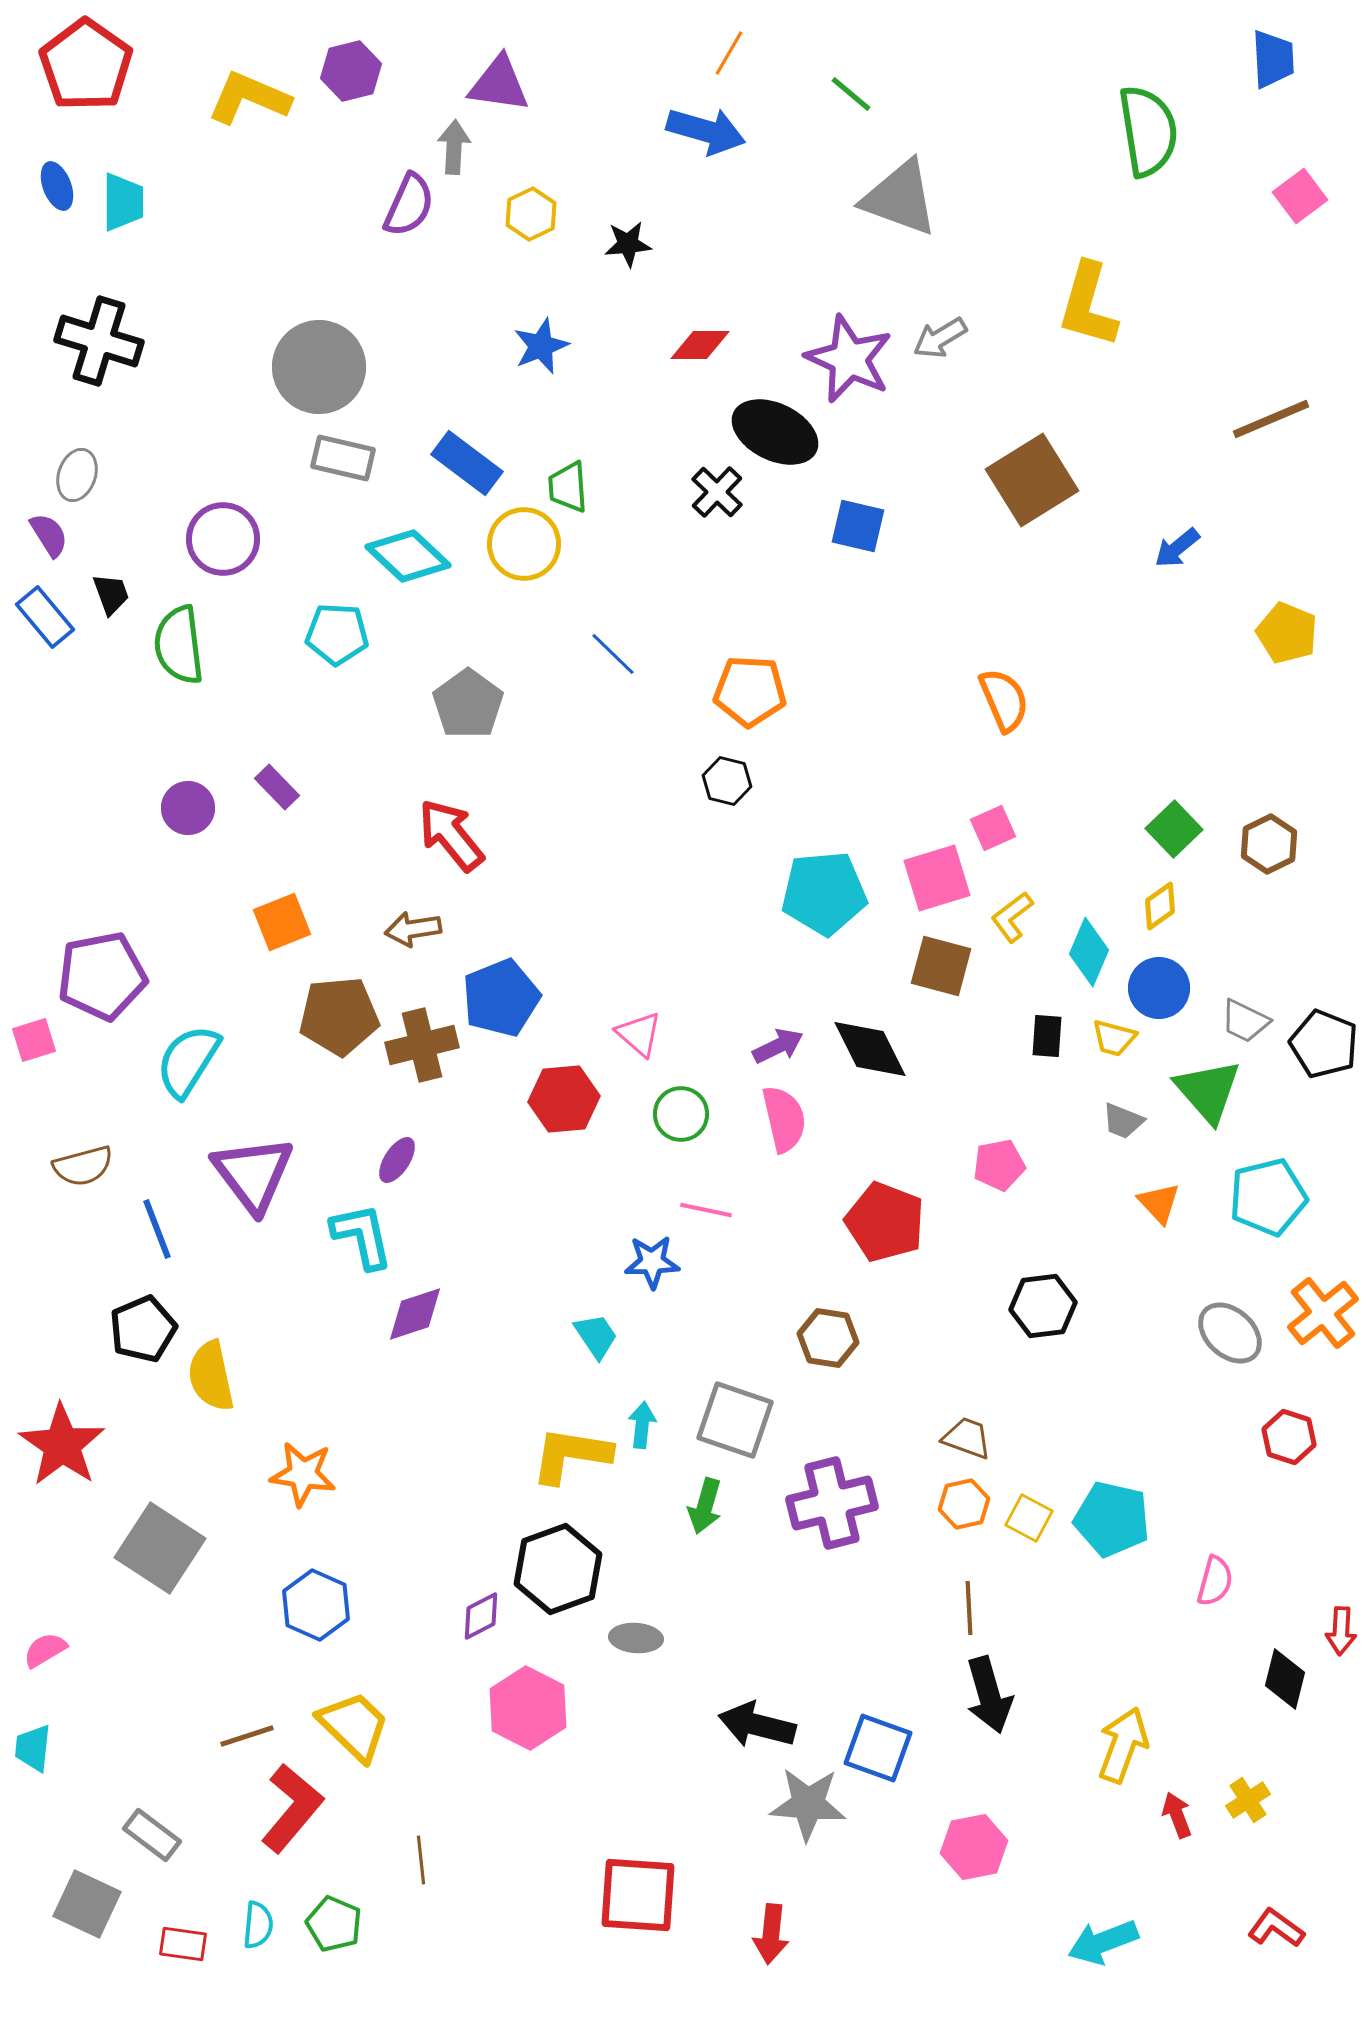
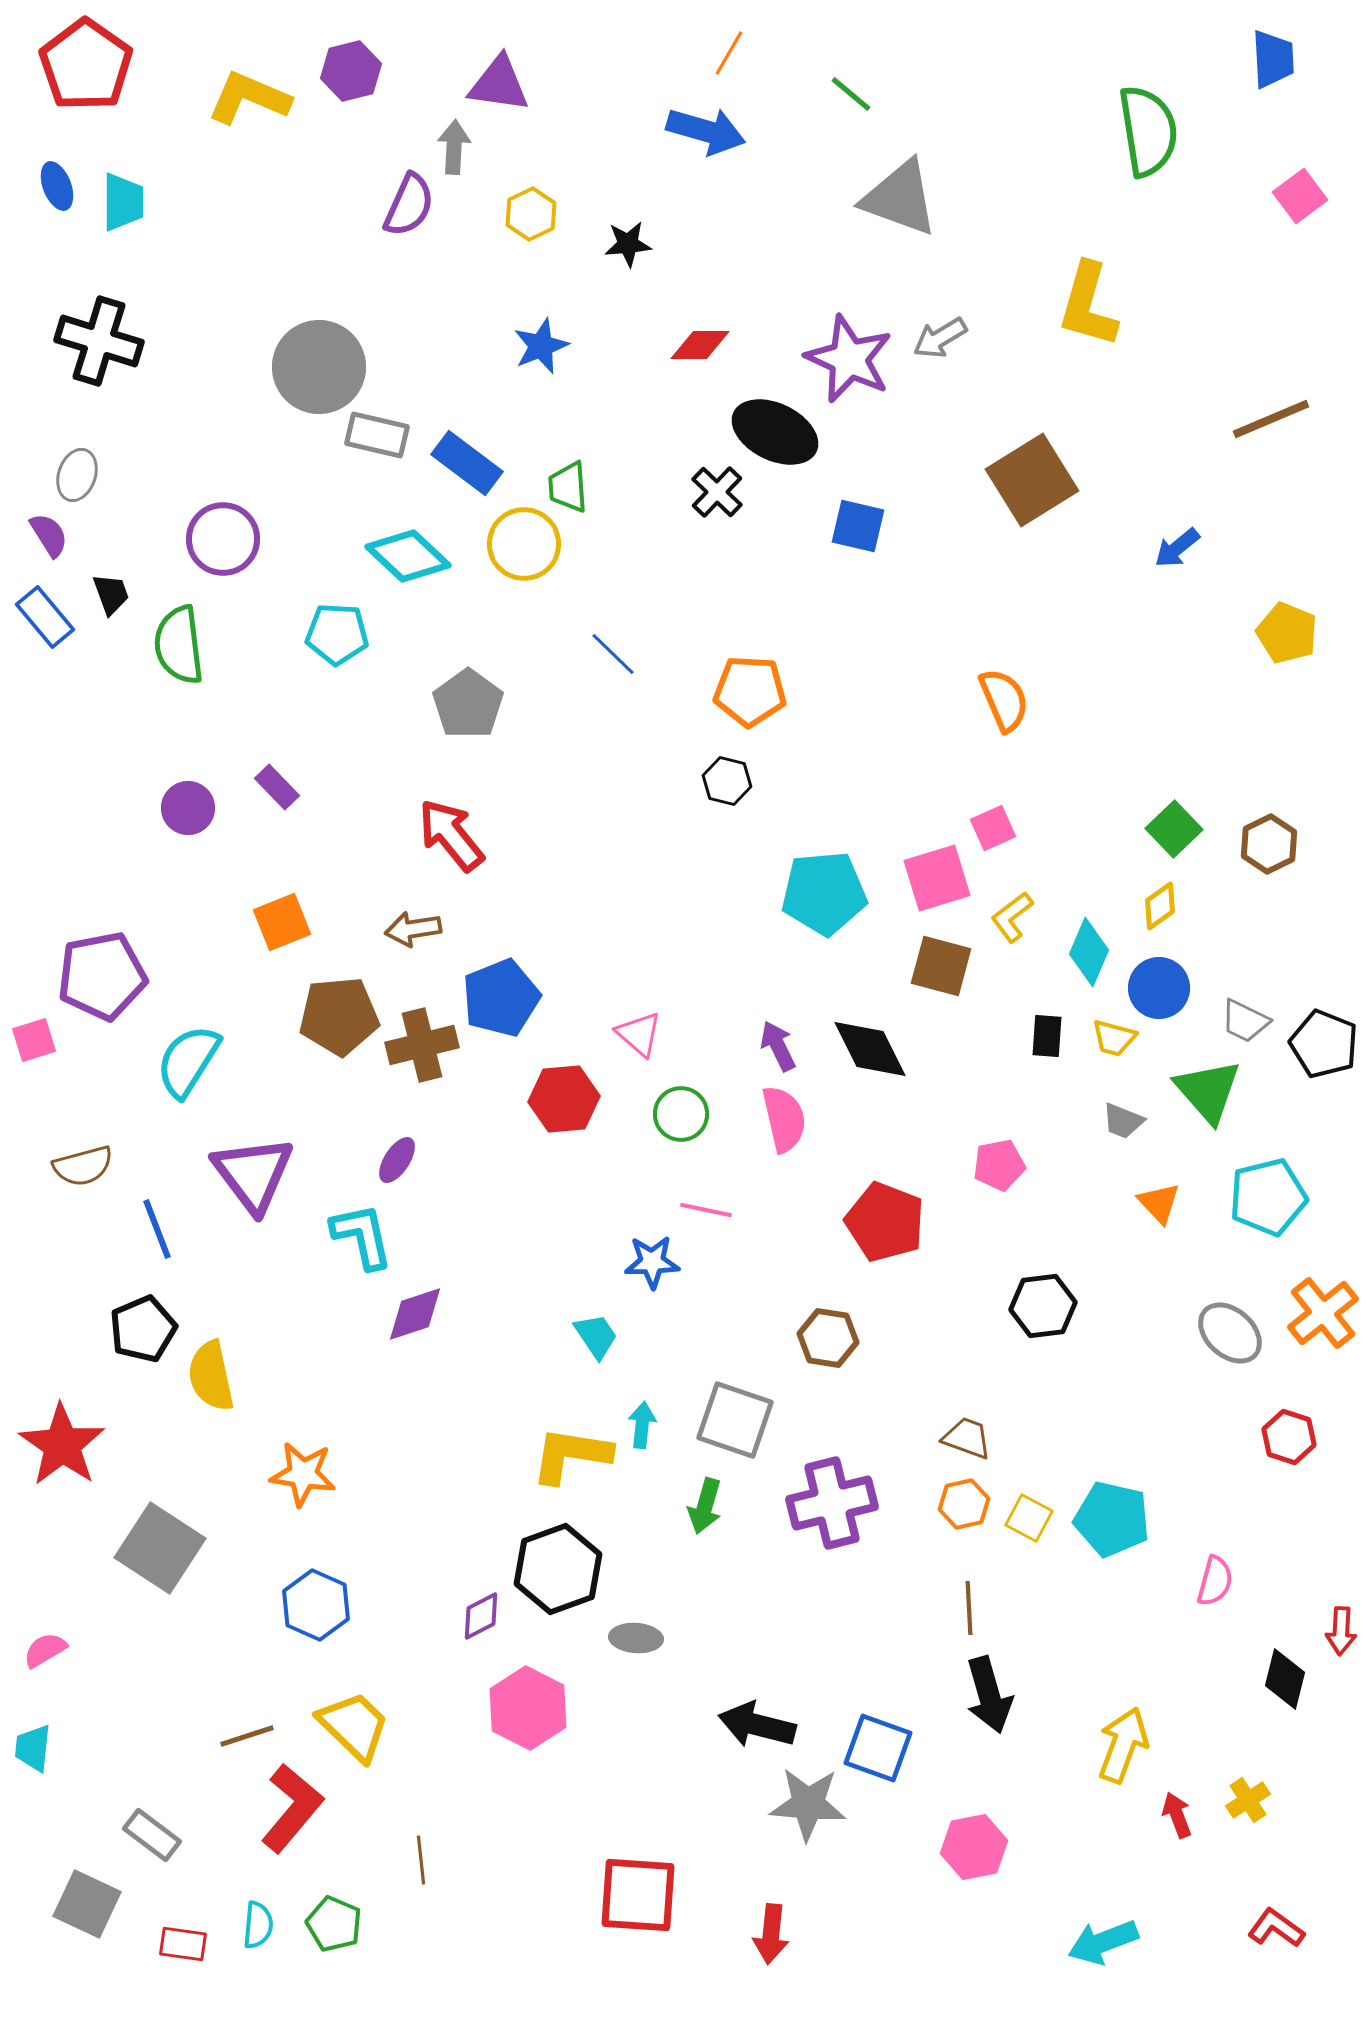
gray rectangle at (343, 458): moved 34 px right, 23 px up
purple arrow at (778, 1046): rotated 90 degrees counterclockwise
